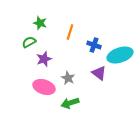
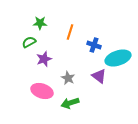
green star: rotated 16 degrees counterclockwise
cyan ellipse: moved 2 px left, 3 px down
purple triangle: moved 3 px down
pink ellipse: moved 2 px left, 4 px down
